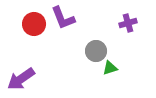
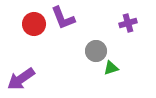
green triangle: moved 1 px right
